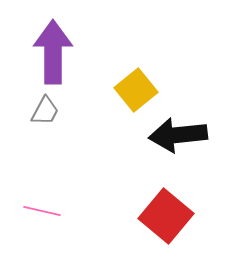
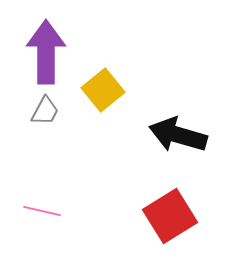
purple arrow: moved 7 px left
yellow square: moved 33 px left
black arrow: rotated 22 degrees clockwise
red square: moved 4 px right; rotated 18 degrees clockwise
